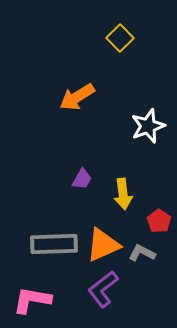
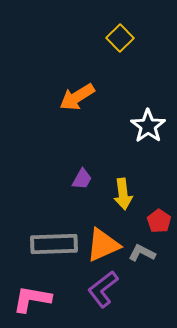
white star: rotated 16 degrees counterclockwise
pink L-shape: moved 1 px up
